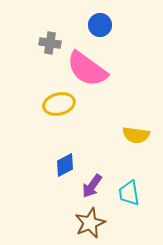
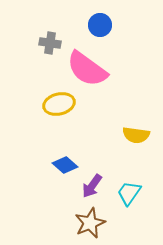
blue diamond: rotated 70 degrees clockwise
cyan trapezoid: rotated 44 degrees clockwise
